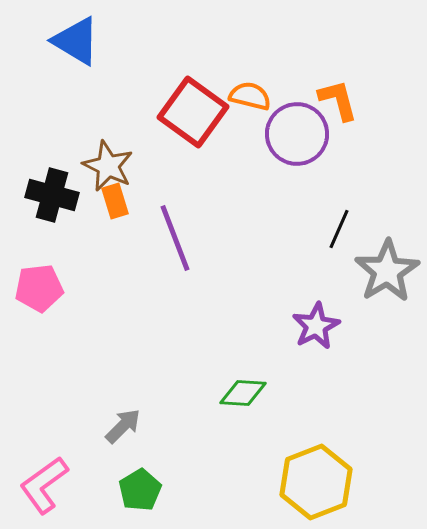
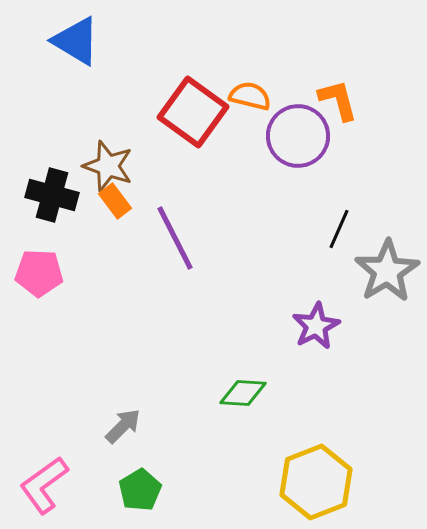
purple circle: moved 1 px right, 2 px down
brown star: rotated 6 degrees counterclockwise
orange rectangle: rotated 20 degrees counterclockwise
purple line: rotated 6 degrees counterclockwise
pink pentagon: moved 15 px up; rotated 9 degrees clockwise
